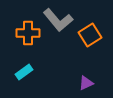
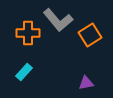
cyan rectangle: rotated 12 degrees counterclockwise
purple triangle: rotated 14 degrees clockwise
